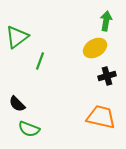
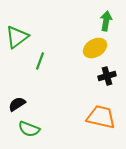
black semicircle: rotated 102 degrees clockwise
